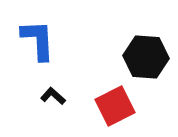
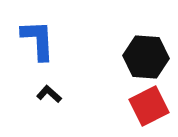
black L-shape: moved 4 px left, 2 px up
red square: moved 34 px right
